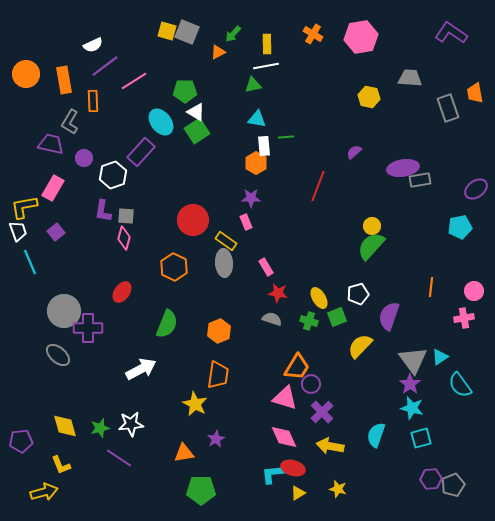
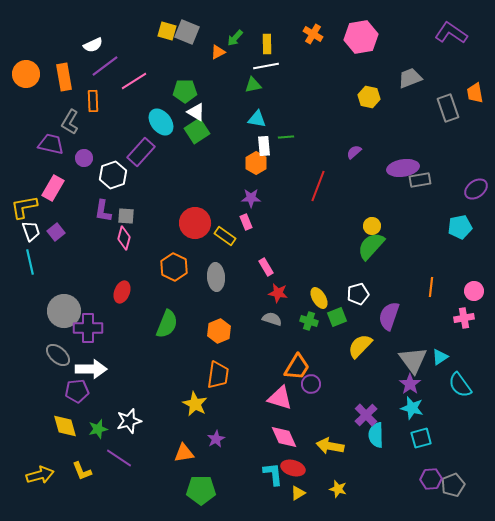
green arrow at (233, 34): moved 2 px right, 4 px down
gray trapezoid at (410, 78): rotated 25 degrees counterclockwise
orange rectangle at (64, 80): moved 3 px up
red circle at (193, 220): moved 2 px right, 3 px down
white trapezoid at (18, 231): moved 13 px right
yellow rectangle at (226, 241): moved 1 px left, 5 px up
cyan line at (30, 262): rotated 10 degrees clockwise
gray ellipse at (224, 263): moved 8 px left, 14 px down
red ellipse at (122, 292): rotated 15 degrees counterclockwise
white arrow at (141, 369): moved 50 px left; rotated 28 degrees clockwise
pink triangle at (285, 398): moved 5 px left
purple cross at (322, 412): moved 44 px right, 3 px down
white star at (131, 424): moved 2 px left, 3 px up; rotated 10 degrees counterclockwise
green star at (100, 428): moved 2 px left, 1 px down
cyan semicircle at (376, 435): rotated 20 degrees counterclockwise
purple pentagon at (21, 441): moved 56 px right, 50 px up
yellow L-shape at (61, 465): moved 21 px right, 6 px down
cyan L-shape at (273, 474): rotated 90 degrees clockwise
yellow arrow at (44, 492): moved 4 px left, 17 px up
